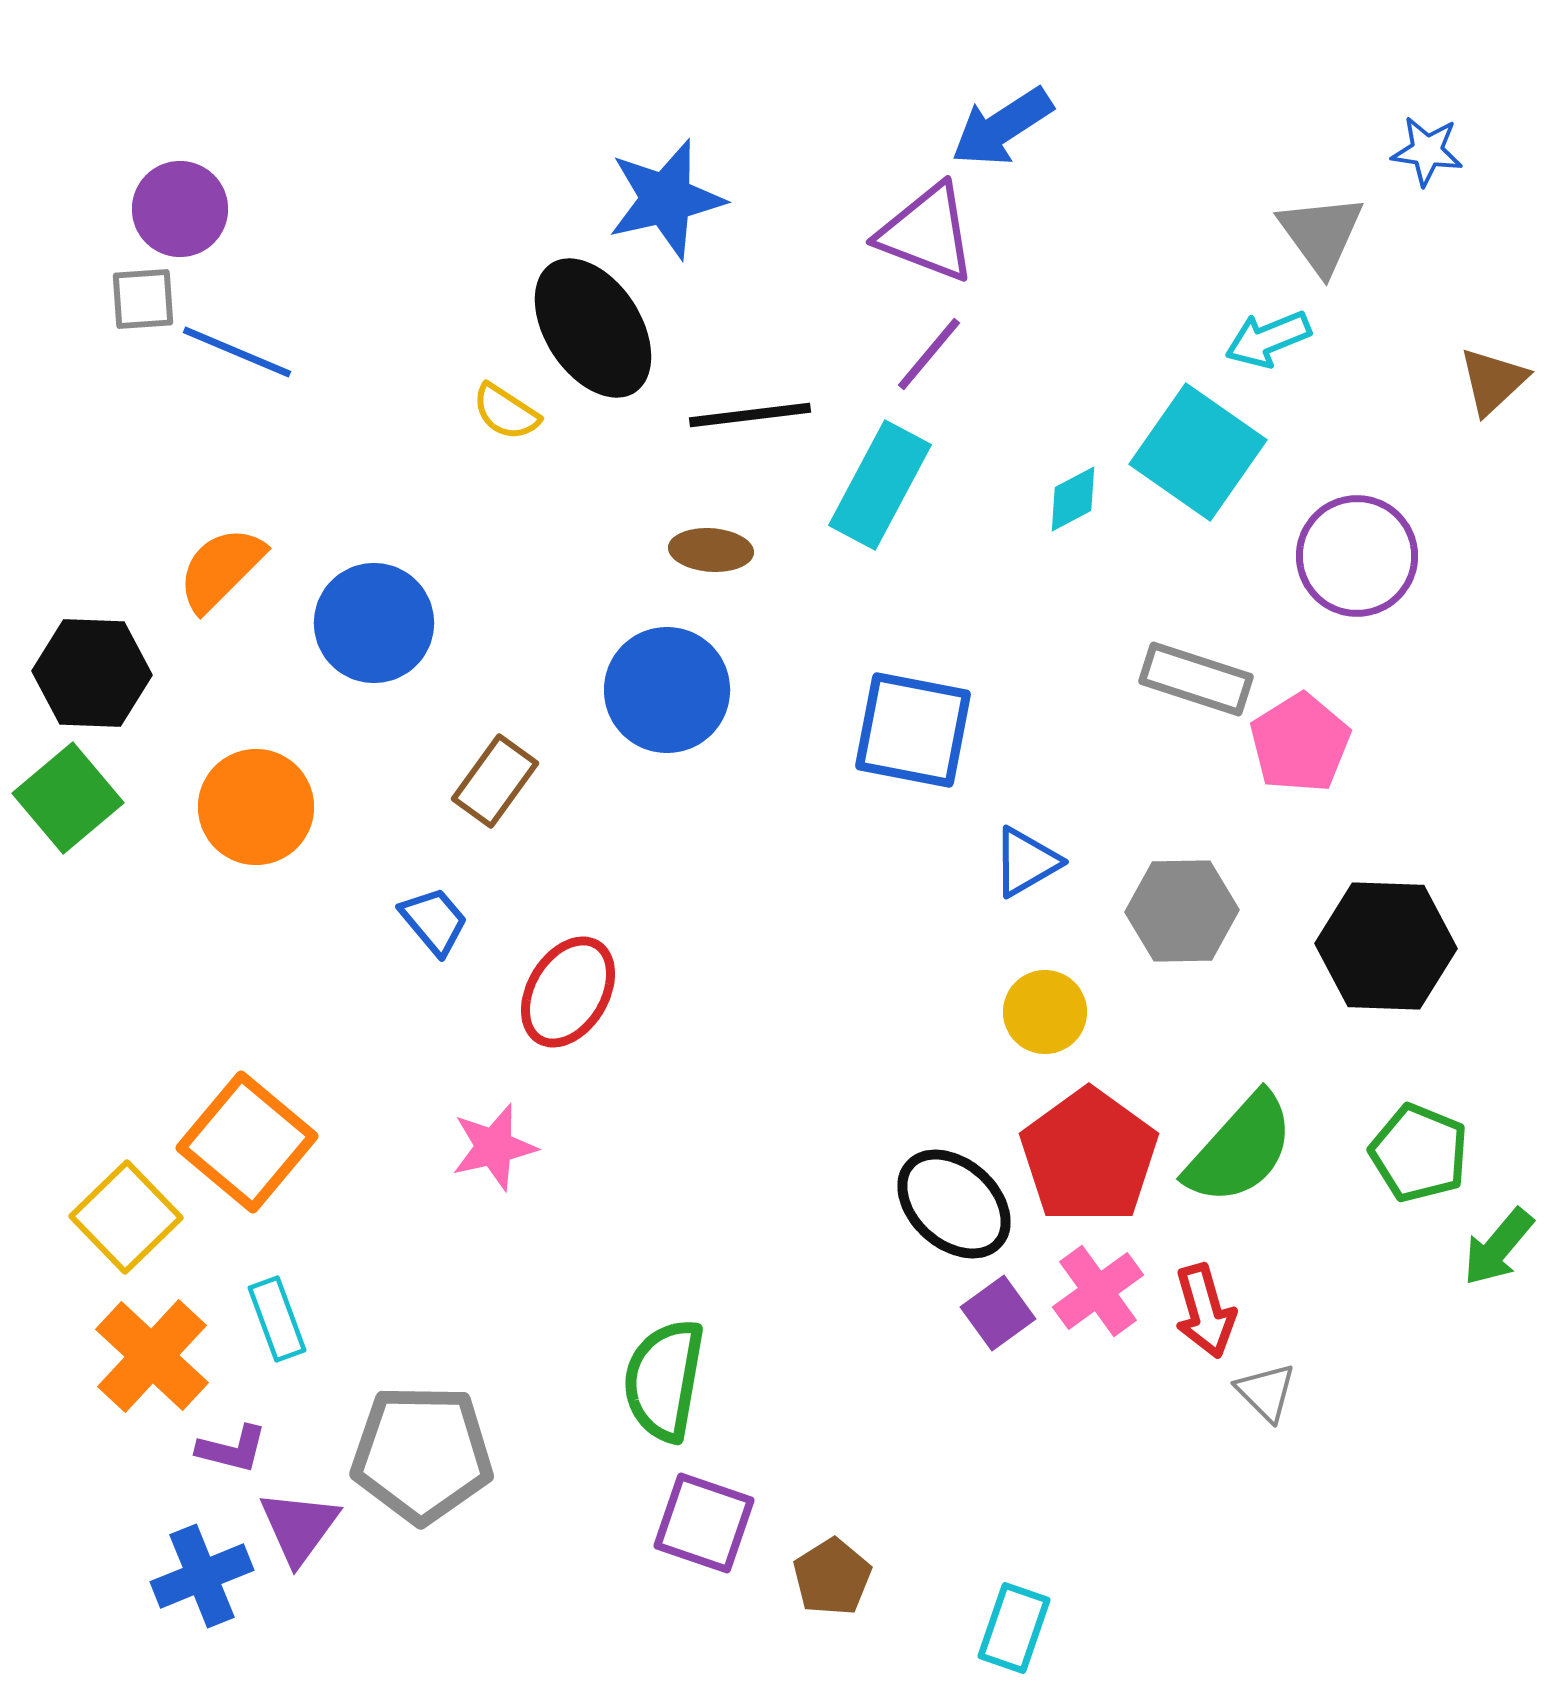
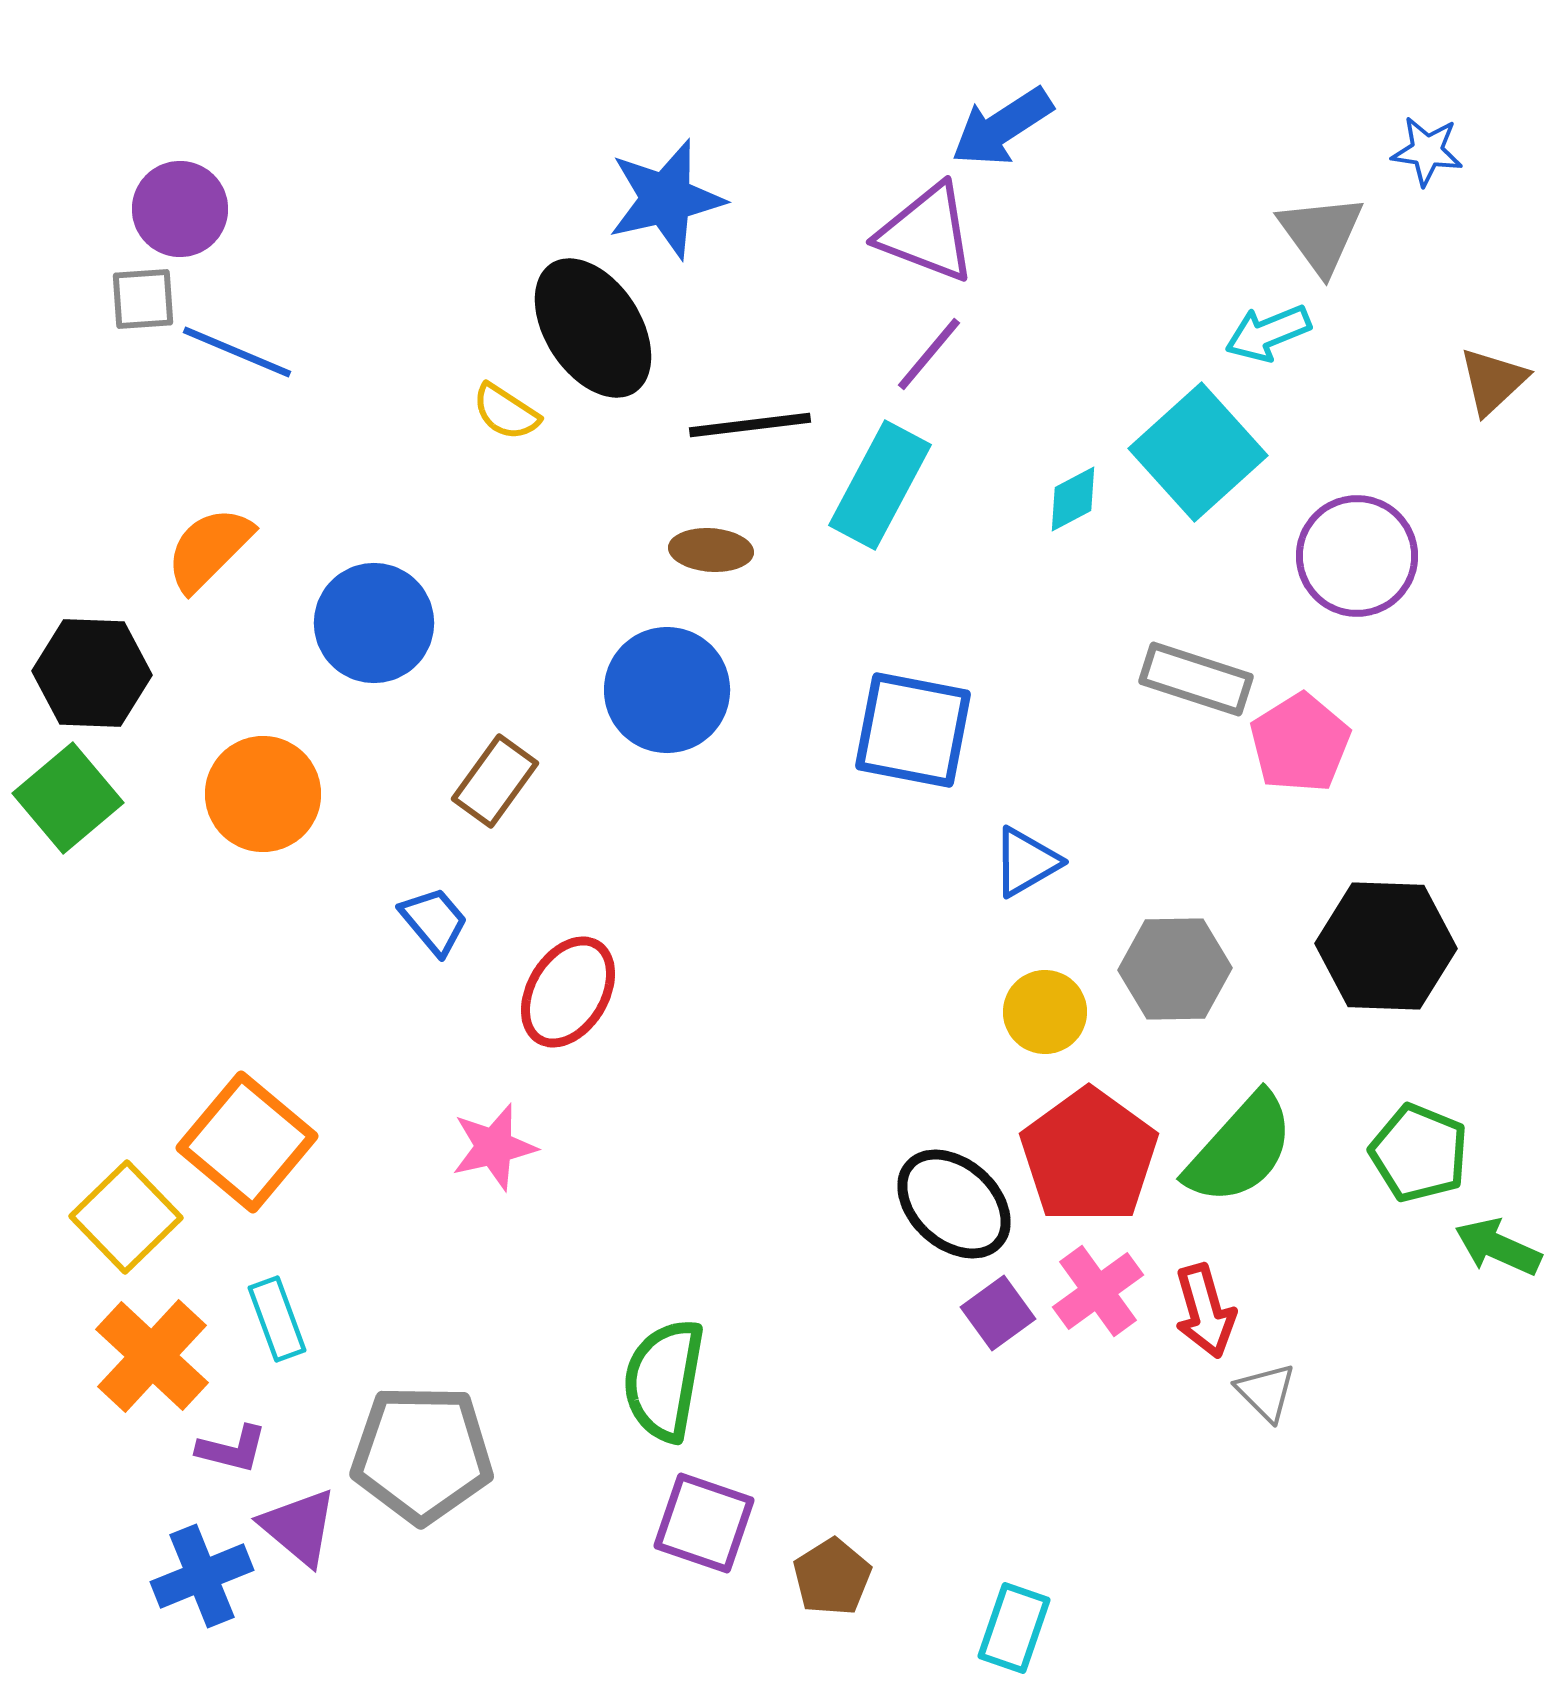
cyan arrow at (1268, 339): moved 6 px up
black line at (750, 415): moved 10 px down
cyan square at (1198, 452): rotated 13 degrees clockwise
orange semicircle at (221, 569): moved 12 px left, 20 px up
orange circle at (256, 807): moved 7 px right, 13 px up
gray hexagon at (1182, 911): moved 7 px left, 58 px down
green arrow at (1498, 1247): rotated 74 degrees clockwise
purple triangle at (299, 1527): rotated 26 degrees counterclockwise
